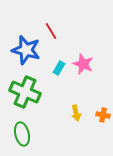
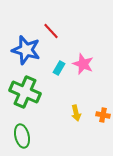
red line: rotated 12 degrees counterclockwise
green ellipse: moved 2 px down
